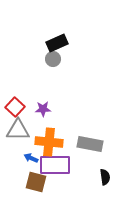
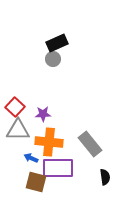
purple star: moved 5 px down
gray rectangle: rotated 40 degrees clockwise
purple rectangle: moved 3 px right, 3 px down
